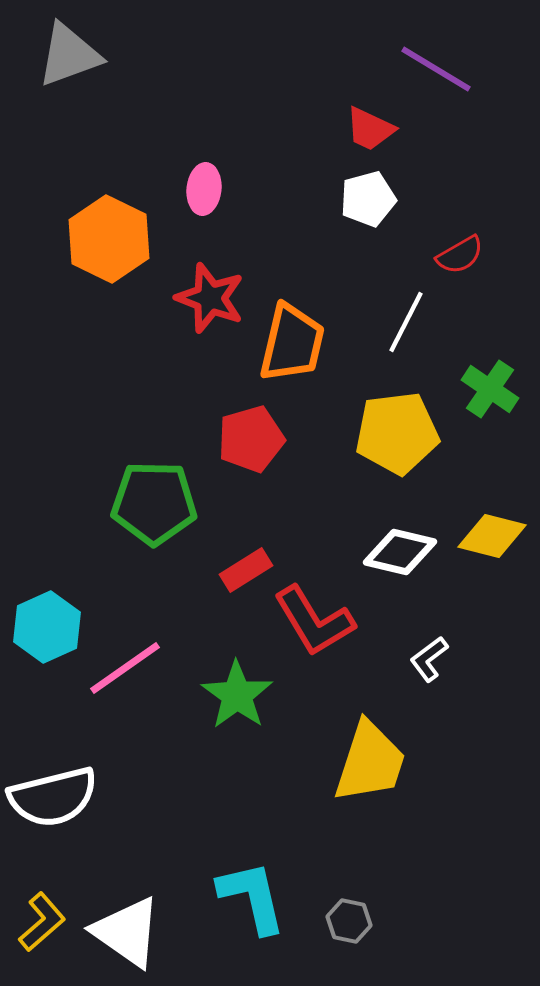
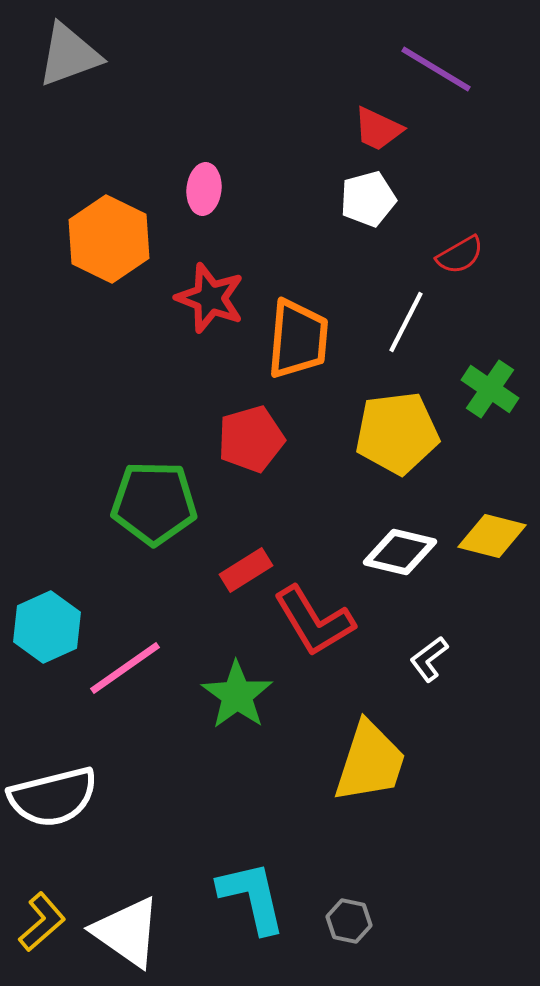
red trapezoid: moved 8 px right
orange trapezoid: moved 6 px right, 4 px up; rotated 8 degrees counterclockwise
